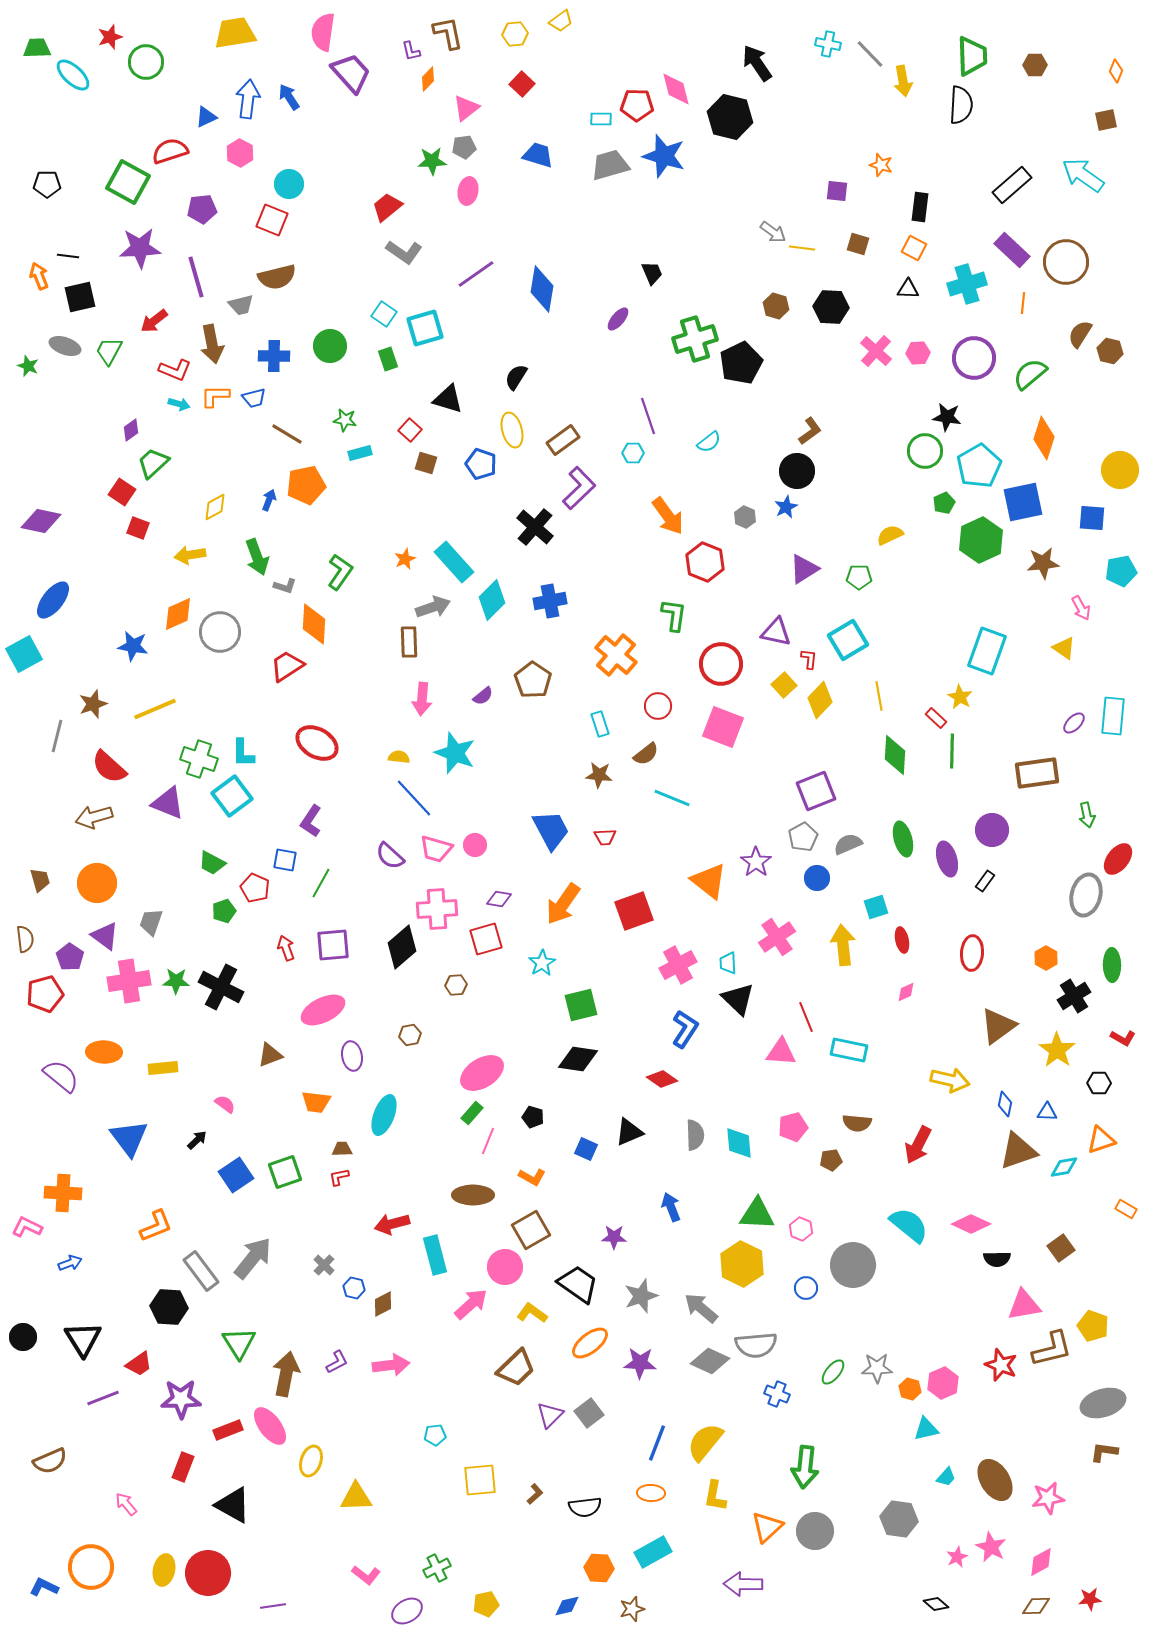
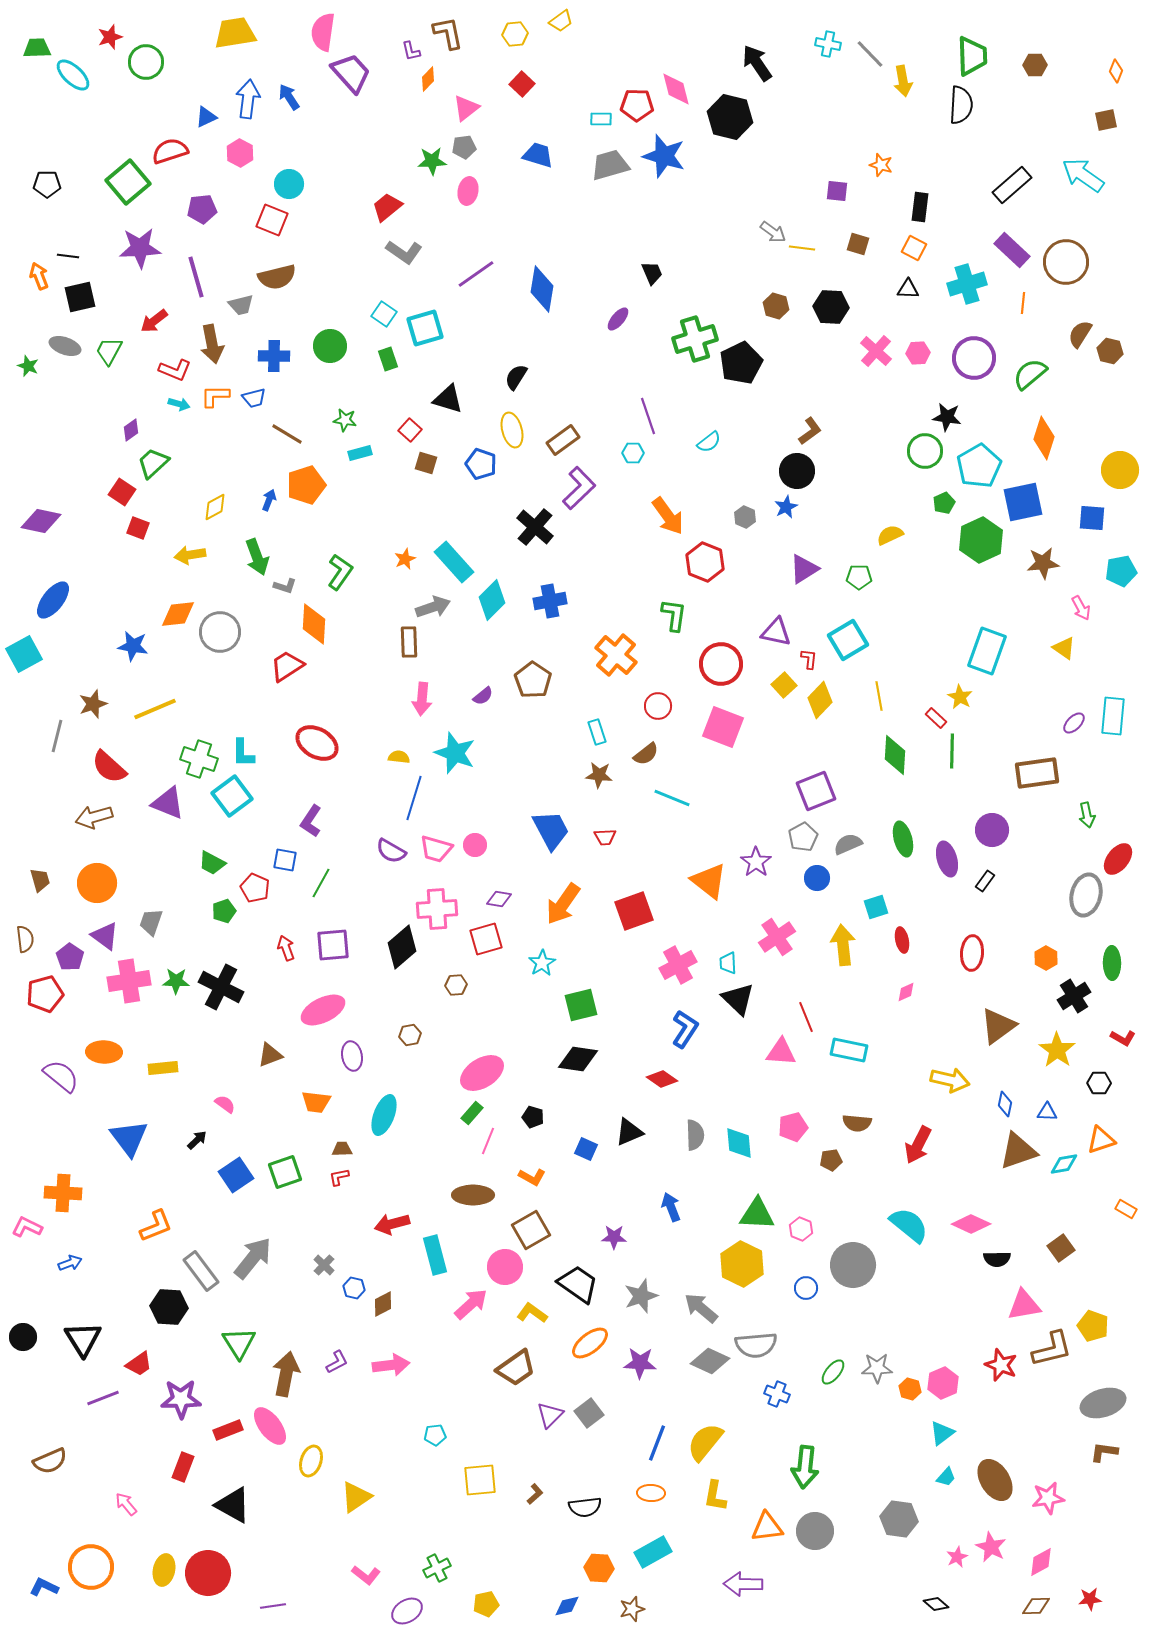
green square at (128, 182): rotated 21 degrees clockwise
orange pentagon at (306, 485): rotated 6 degrees counterclockwise
orange diamond at (178, 614): rotated 18 degrees clockwise
cyan rectangle at (600, 724): moved 3 px left, 8 px down
blue line at (414, 798): rotated 60 degrees clockwise
purple semicircle at (390, 856): moved 1 px right, 5 px up; rotated 12 degrees counterclockwise
green ellipse at (1112, 965): moved 2 px up
cyan diamond at (1064, 1167): moved 3 px up
brown trapezoid at (516, 1368): rotated 9 degrees clockwise
cyan triangle at (926, 1429): moved 16 px right, 4 px down; rotated 24 degrees counterclockwise
yellow triangle at (356, 1497): rotated 32 degrees counterclockwise
orange triangle at (767, 1527): rotated 36 degrees clockwise
